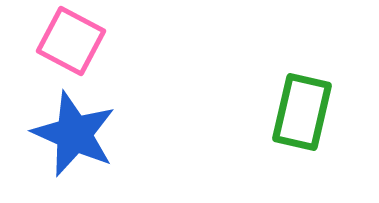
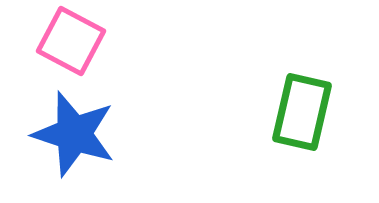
blue star: rotated 6 degrees counterclockwise
